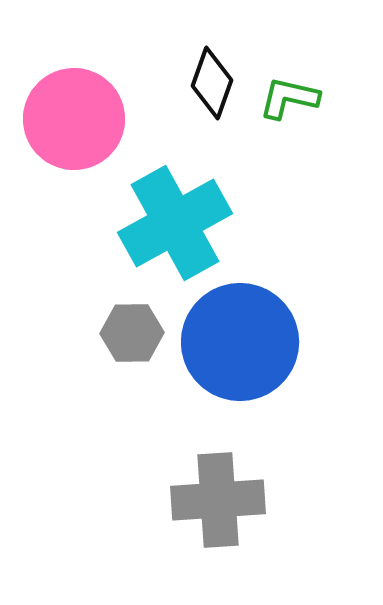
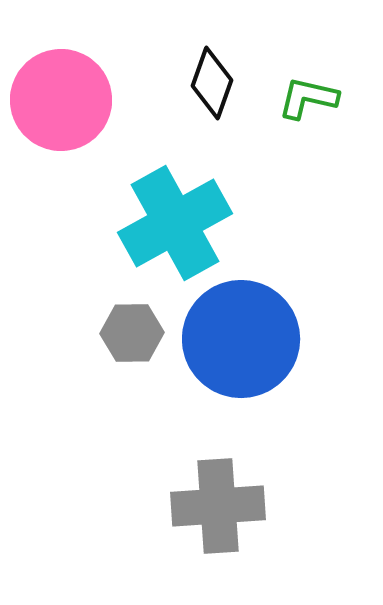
green L-shape: moved 19 px right
pink circle: moved 13 px left, 19 px up
blue circle: moved 1 px right, 3 px up
gray cross: moved 6 px down
